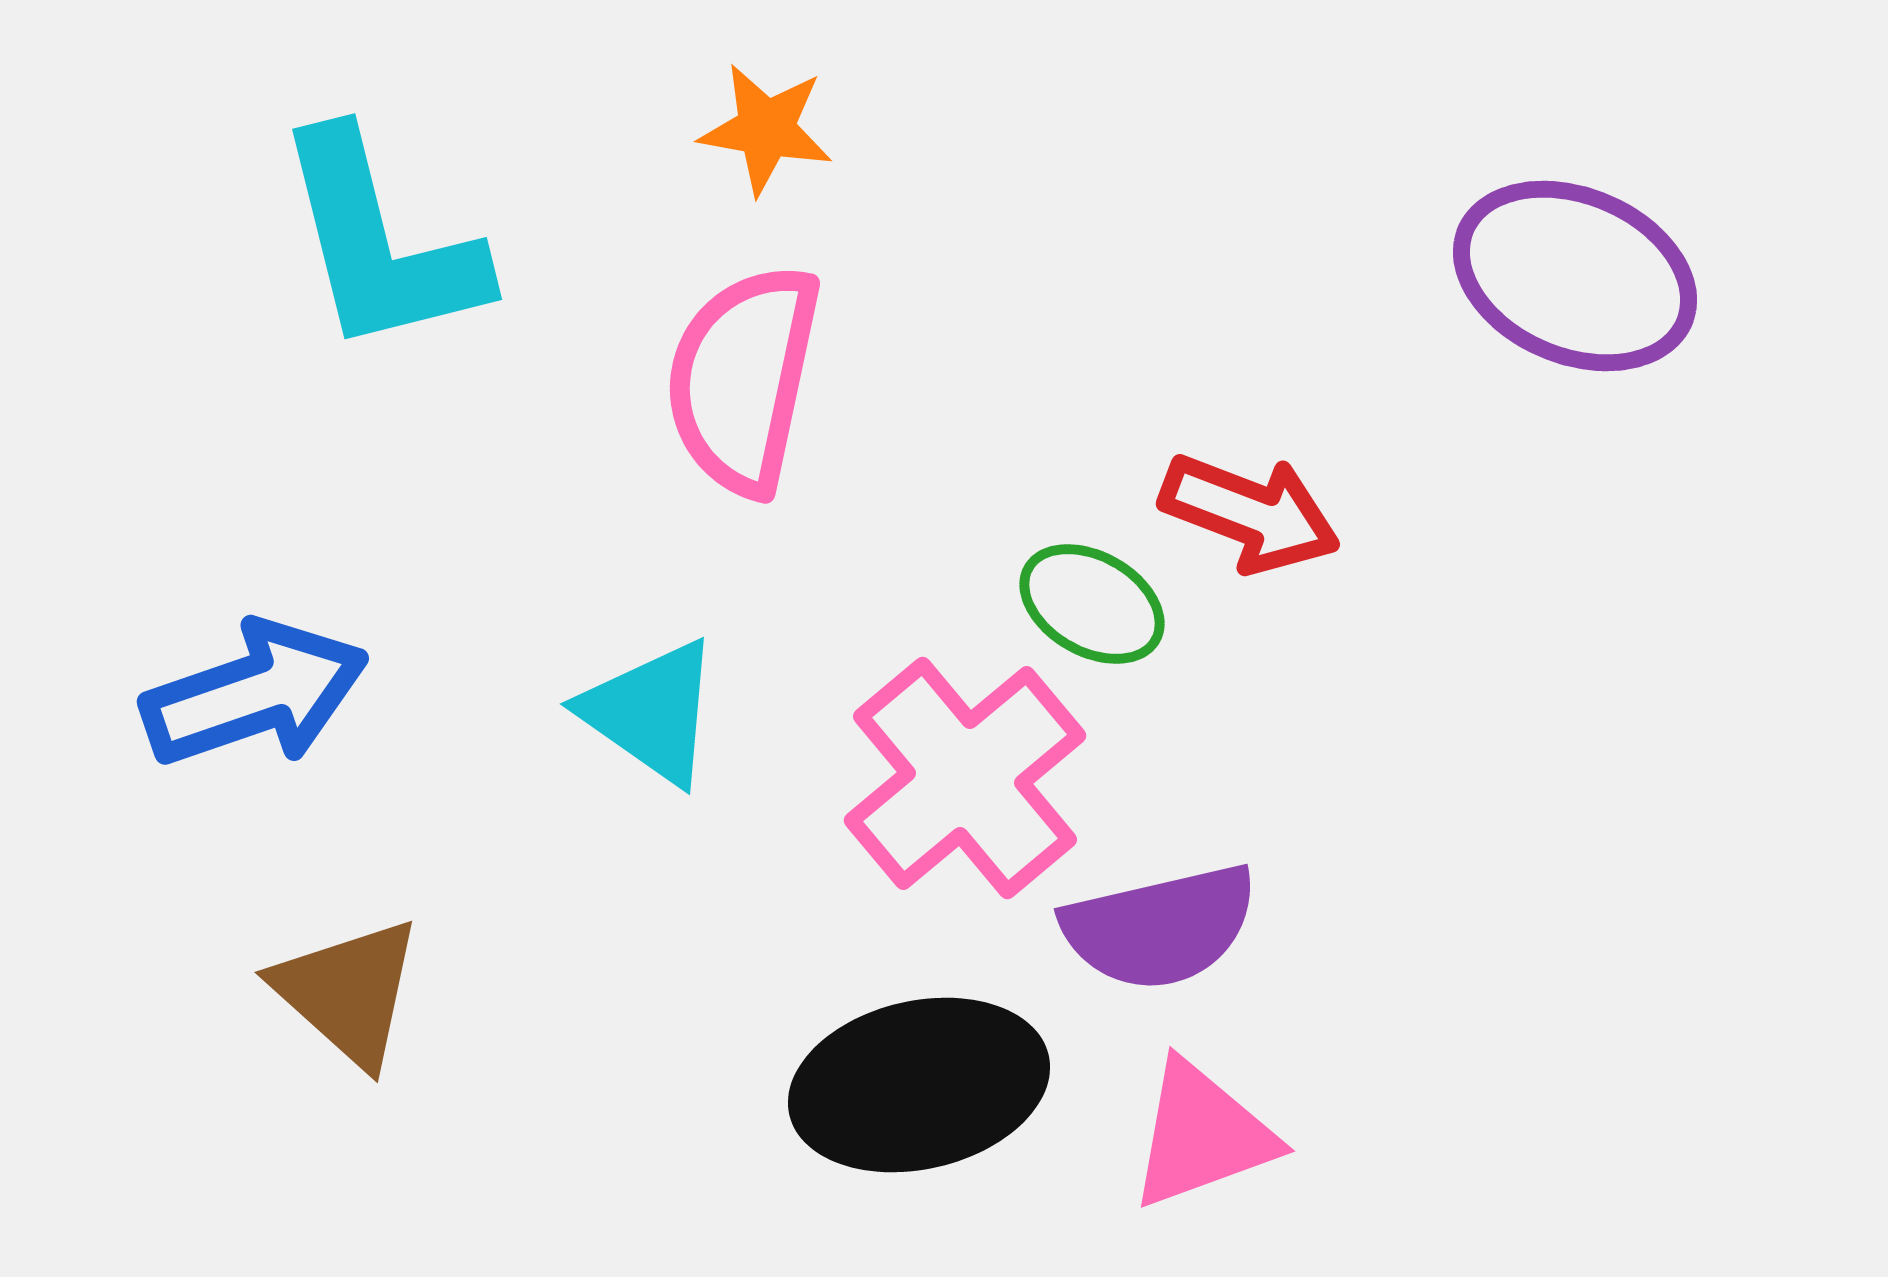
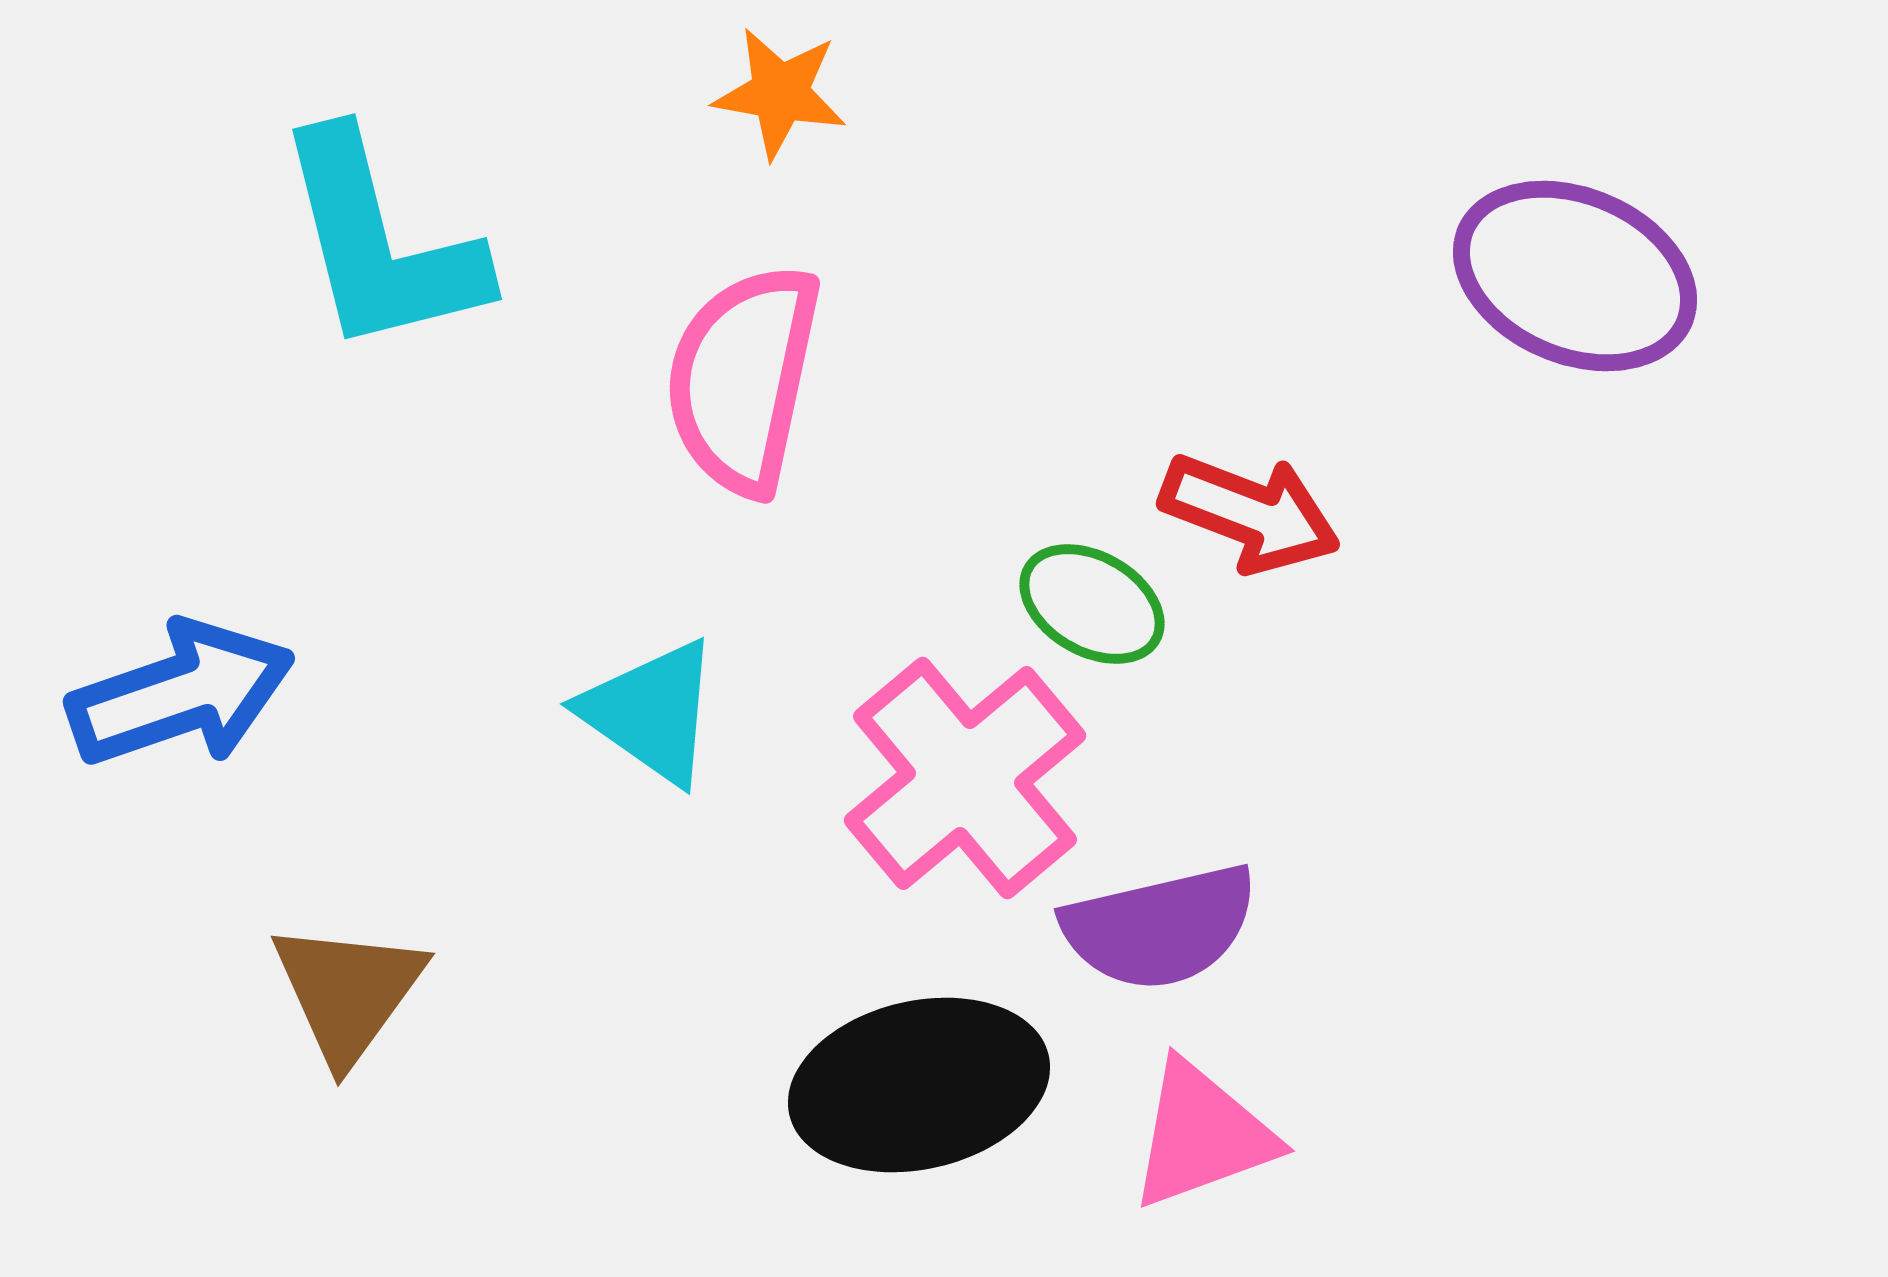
orange star: moved 14 px right, 36 px up
blue arrow: moved 74 px left
brown triangle: rotated 24 degrees clockwise
